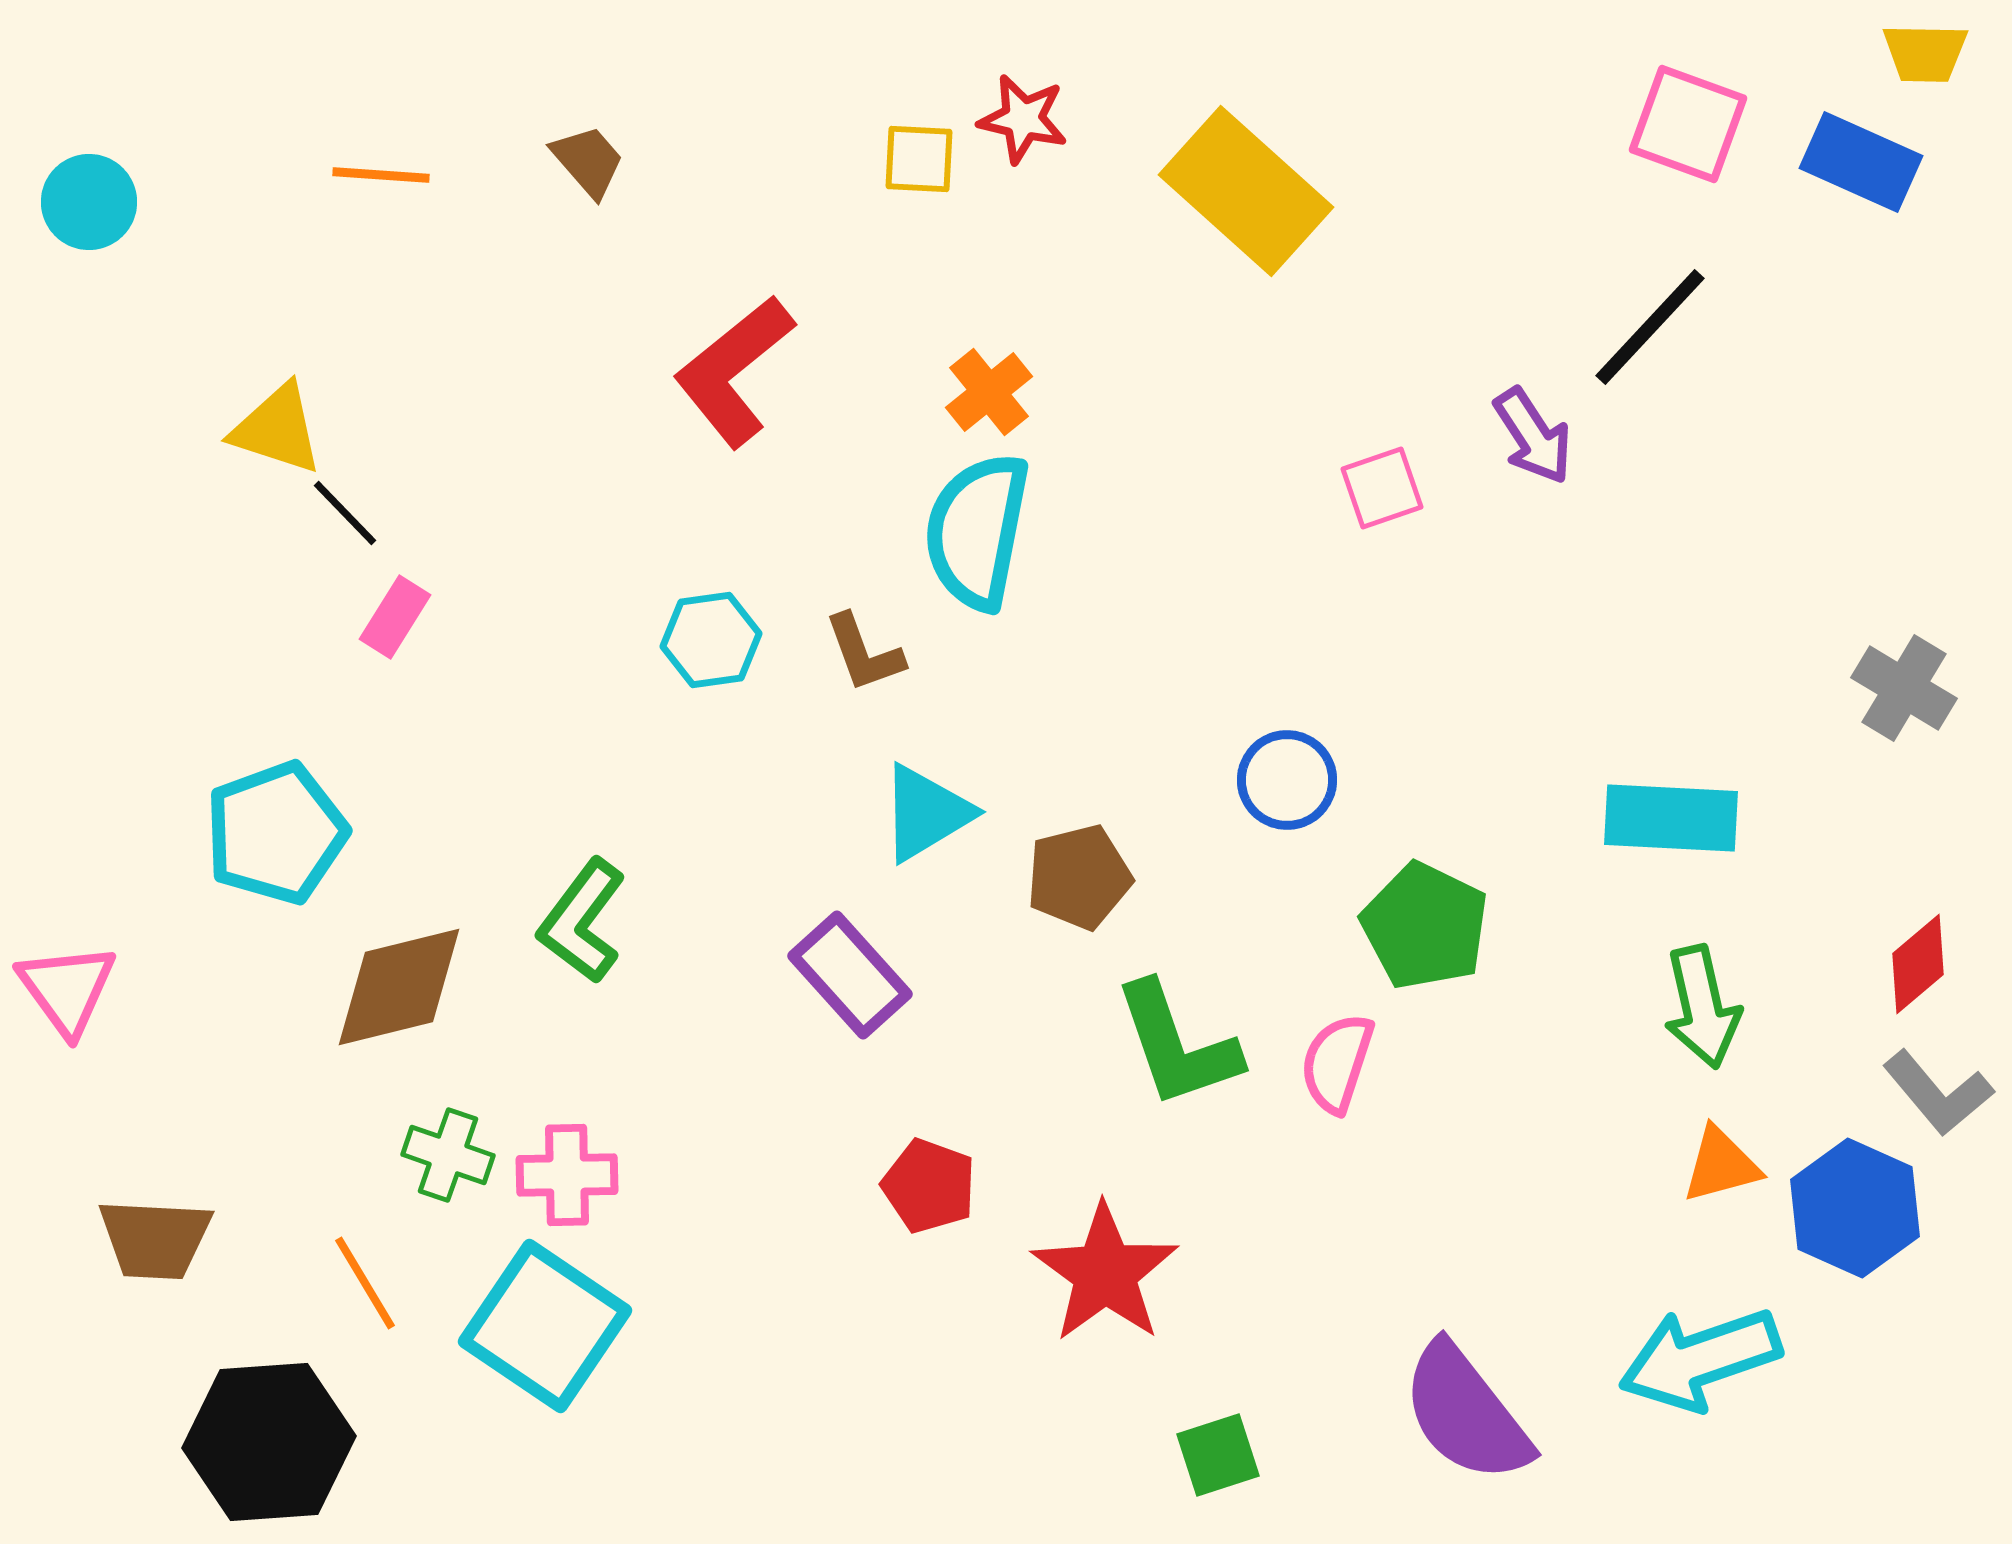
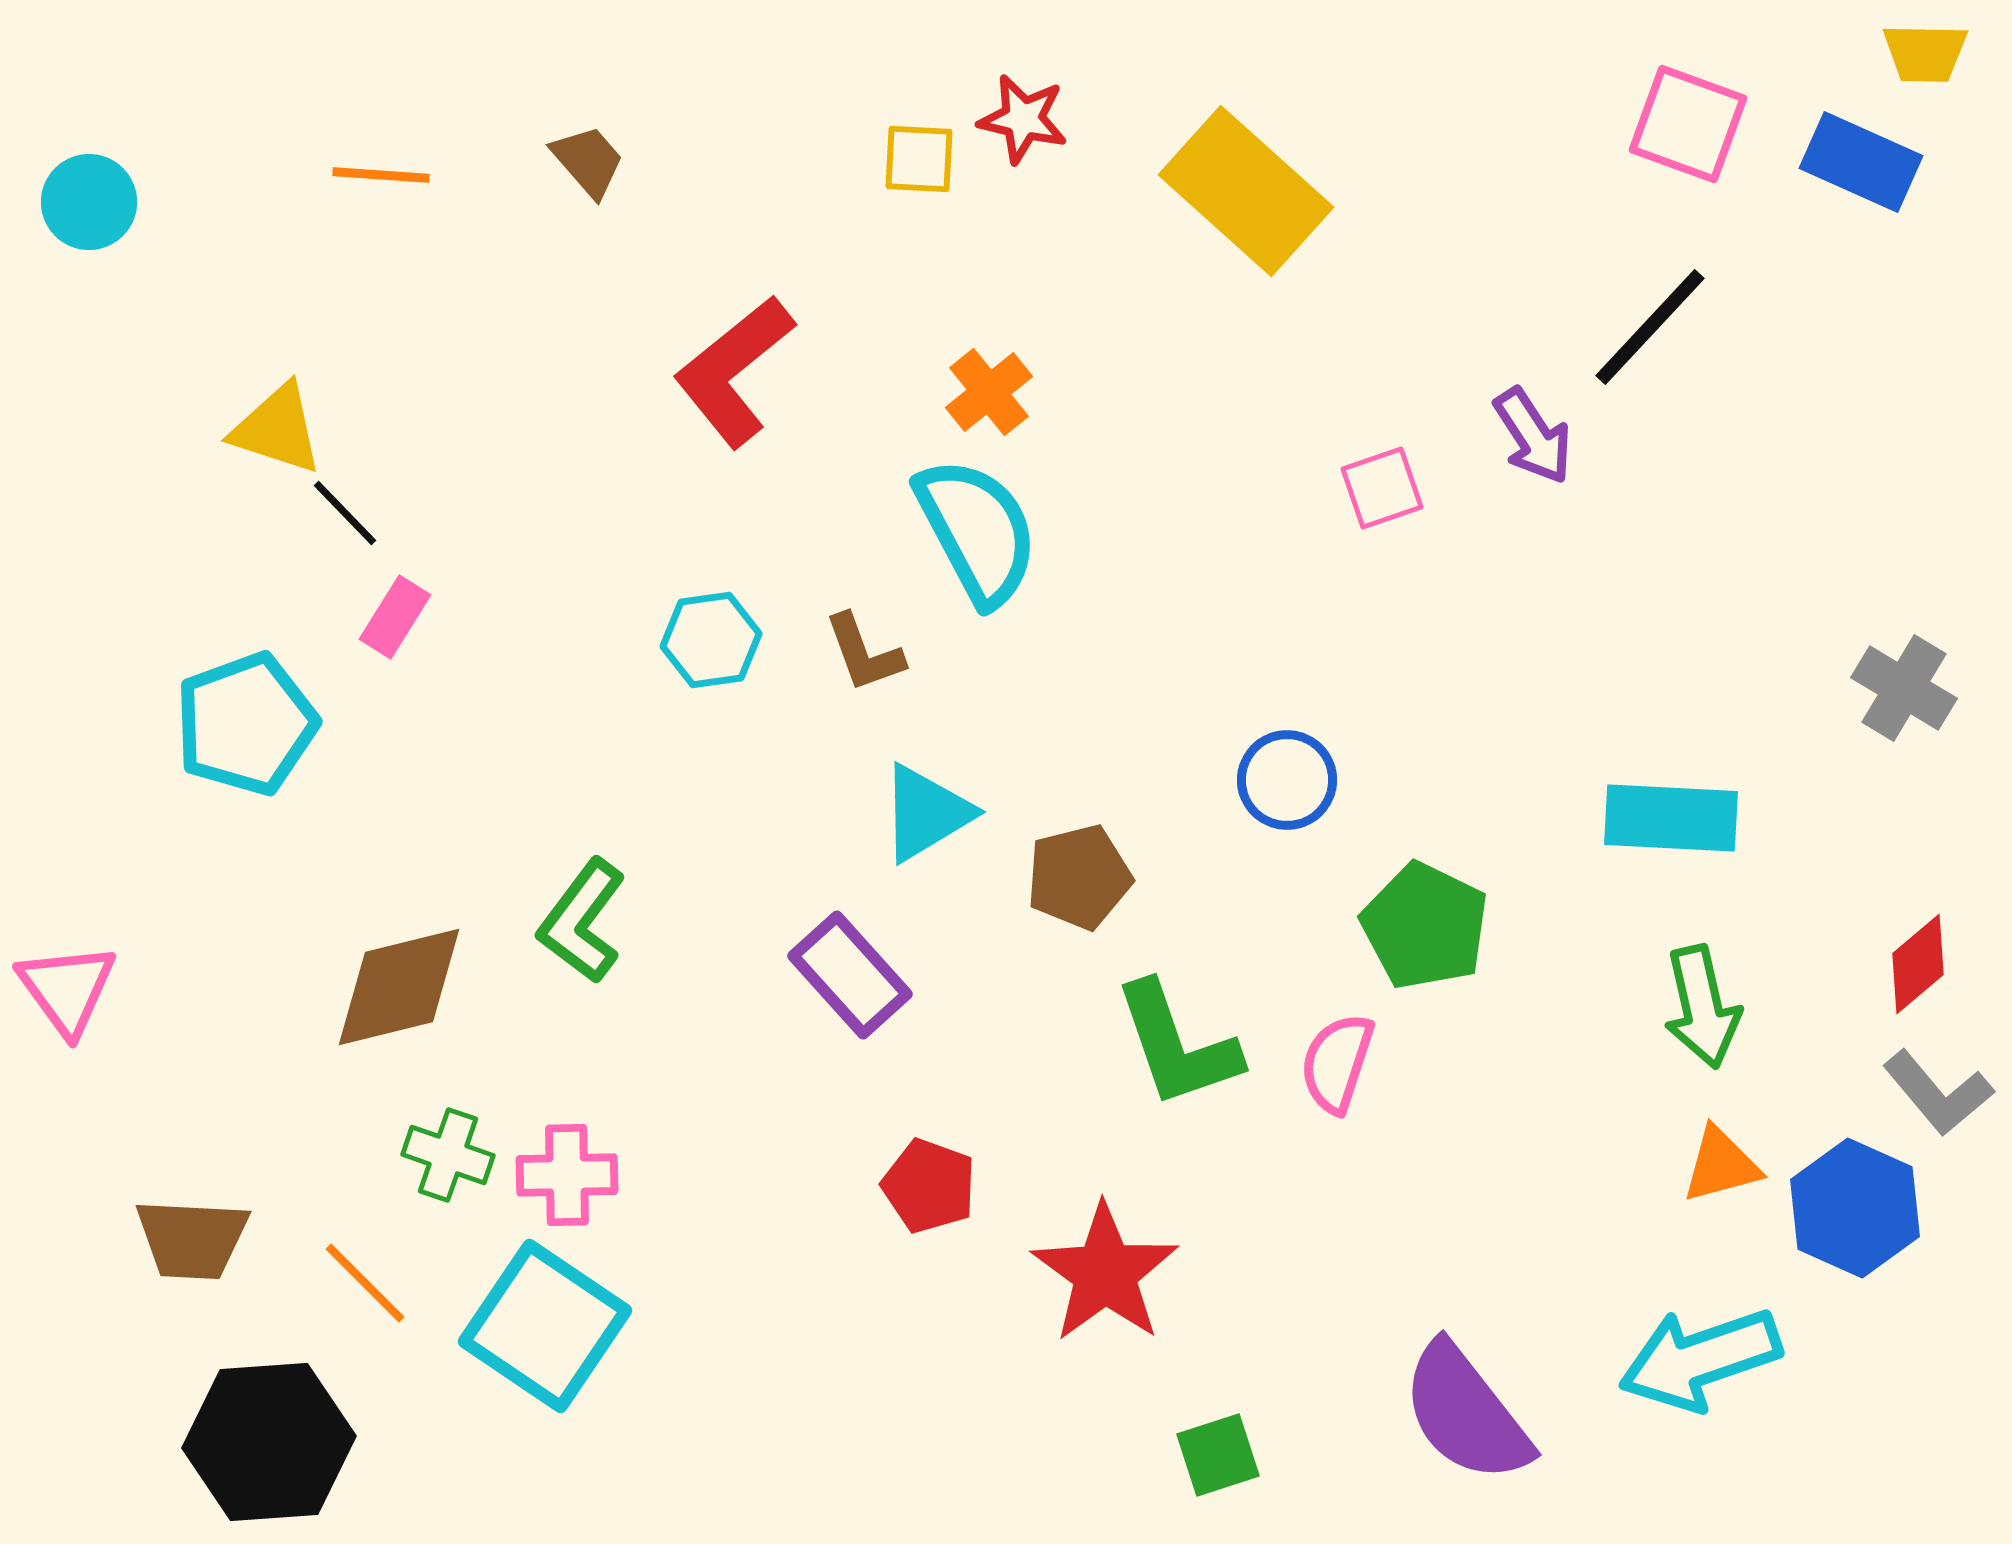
cyan semicircle at (977, 531): rotated 141 degrees clockwise
cyan pentagon at (276, 833): moved 30 px left, 109 px up
brown trapezoid at (155, 1239): moved 37 px right
orange line at (365, 1283): rotated 14 degrees counterclockwise
